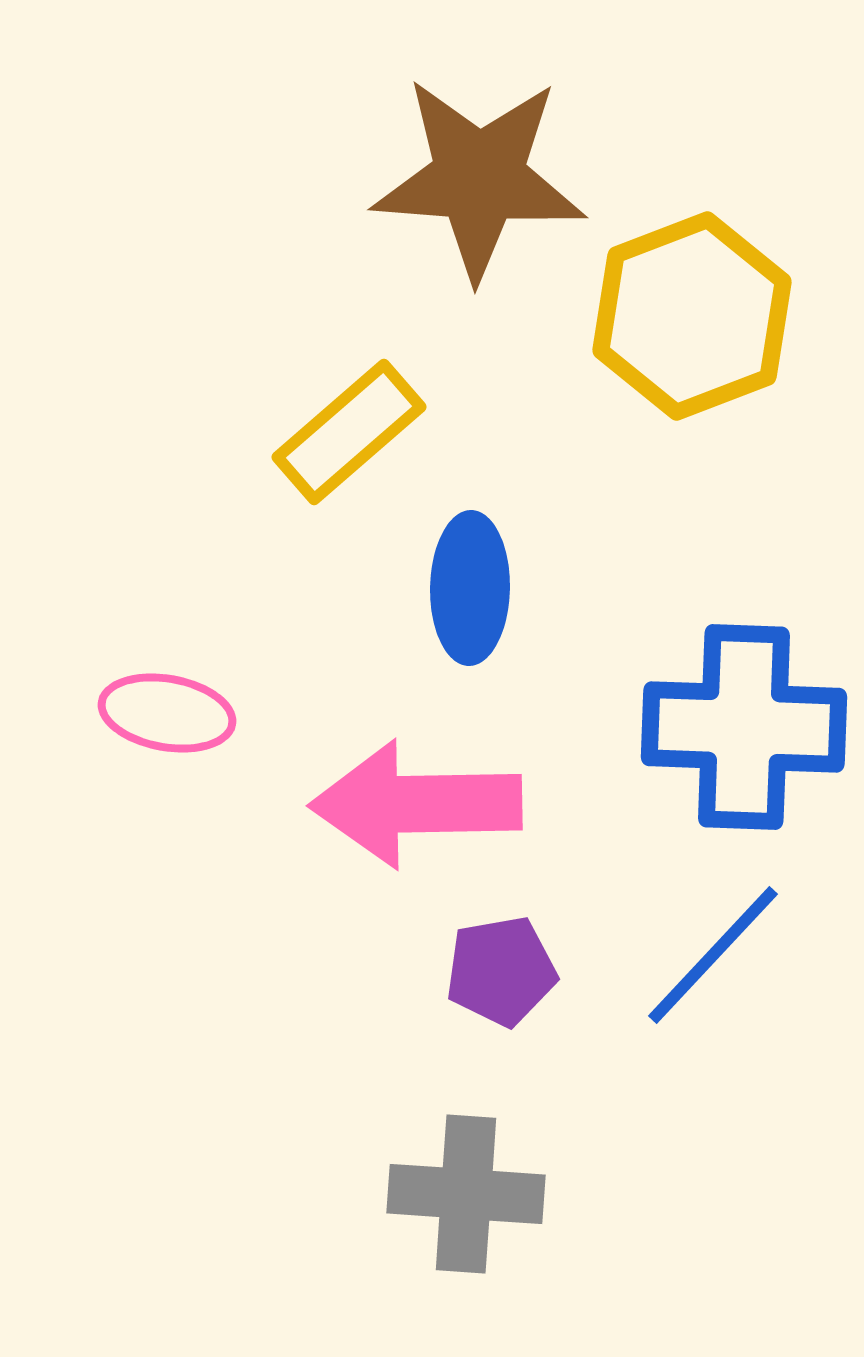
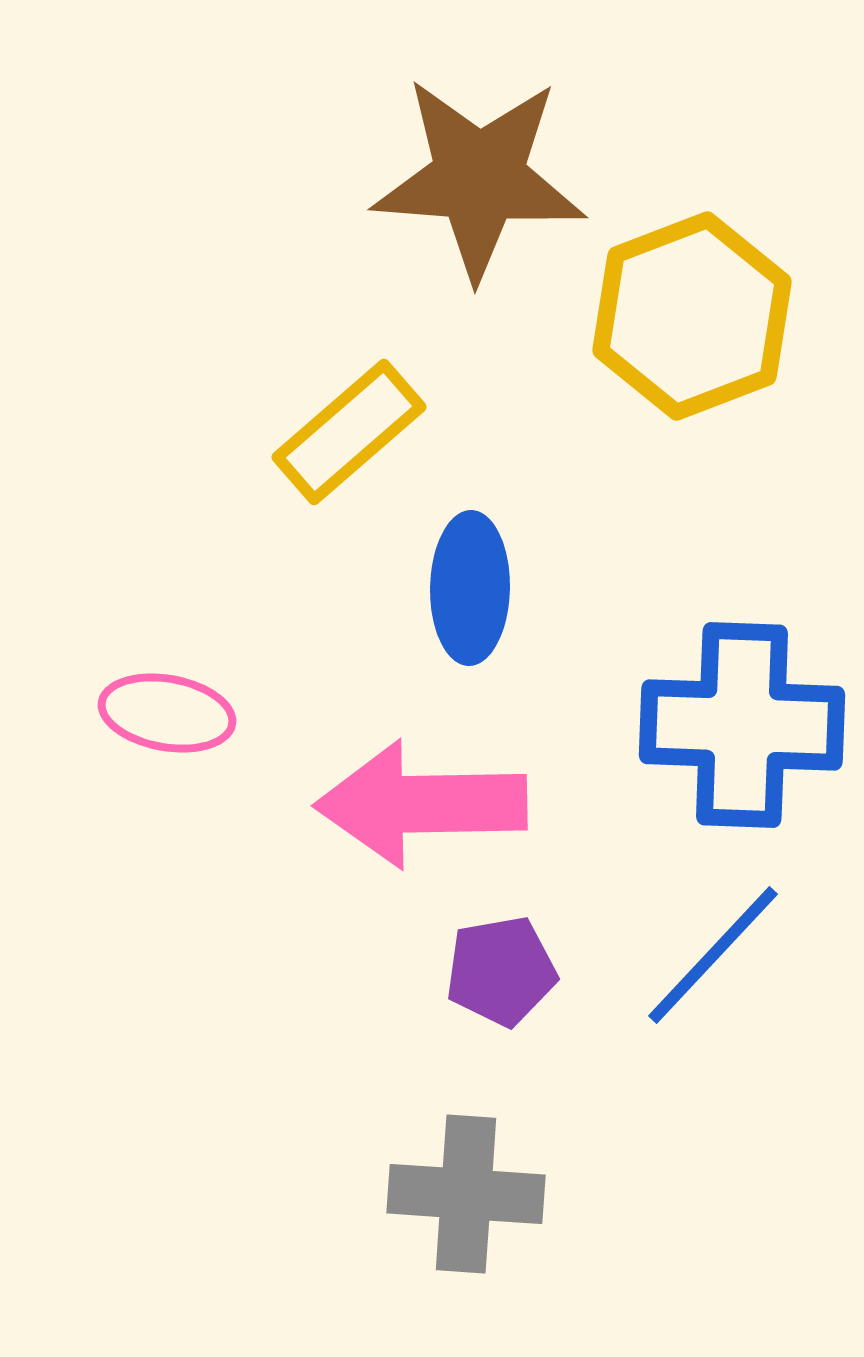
blue cross: moved 2 px left, 2 px up
pink arrow: moved 5 px right
